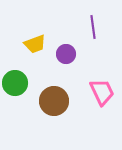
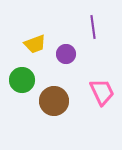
green circle: moved 7 px right, 3 px up
